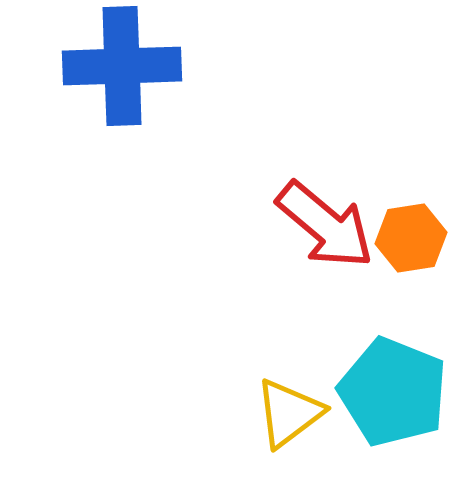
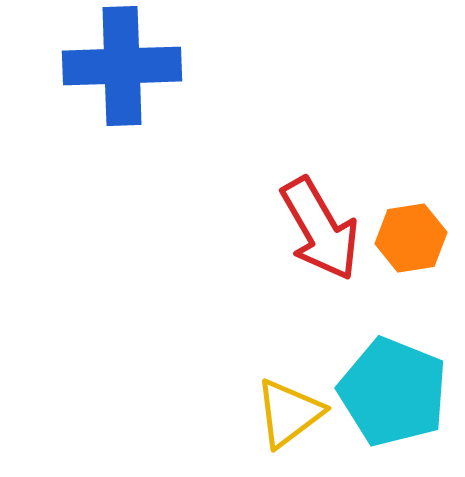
red arrow: moved 5 px left, 4 px down; rotated 20 degrees clockwise
